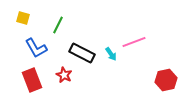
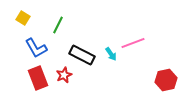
yellow square: rotated 16 degrees clockwise
pink line: moved 1 px left, 1 px down
black rectangle: moved 2 px down
red star: rotated 21 degrees clockwise
red rectangle: moved 6 px right, 2 px up
